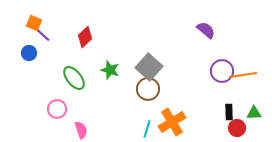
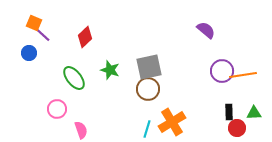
gray square: rotated 36 degrees clockwise
